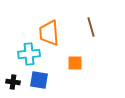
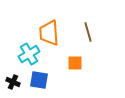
brown line: moved 3 px left, 5 px down
cyan cross: rotated 25 degrees counterclockwise
black cross: rotated 16 degrees clockwise
